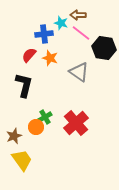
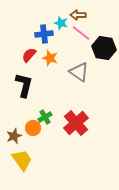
orange circle: moved 3 px left, 1 px down
